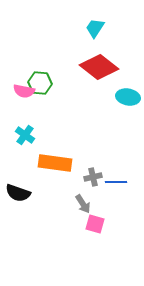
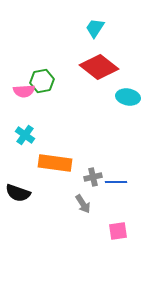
green hexagon: moved 2 px right, 2 px up; rotated 15 degrees counterclockwise
pink semicircle: rotated 15 degrees counterclockwise
pink square: moved 23 px right, 7 px down; rotated 24 degrees counterclockwise
